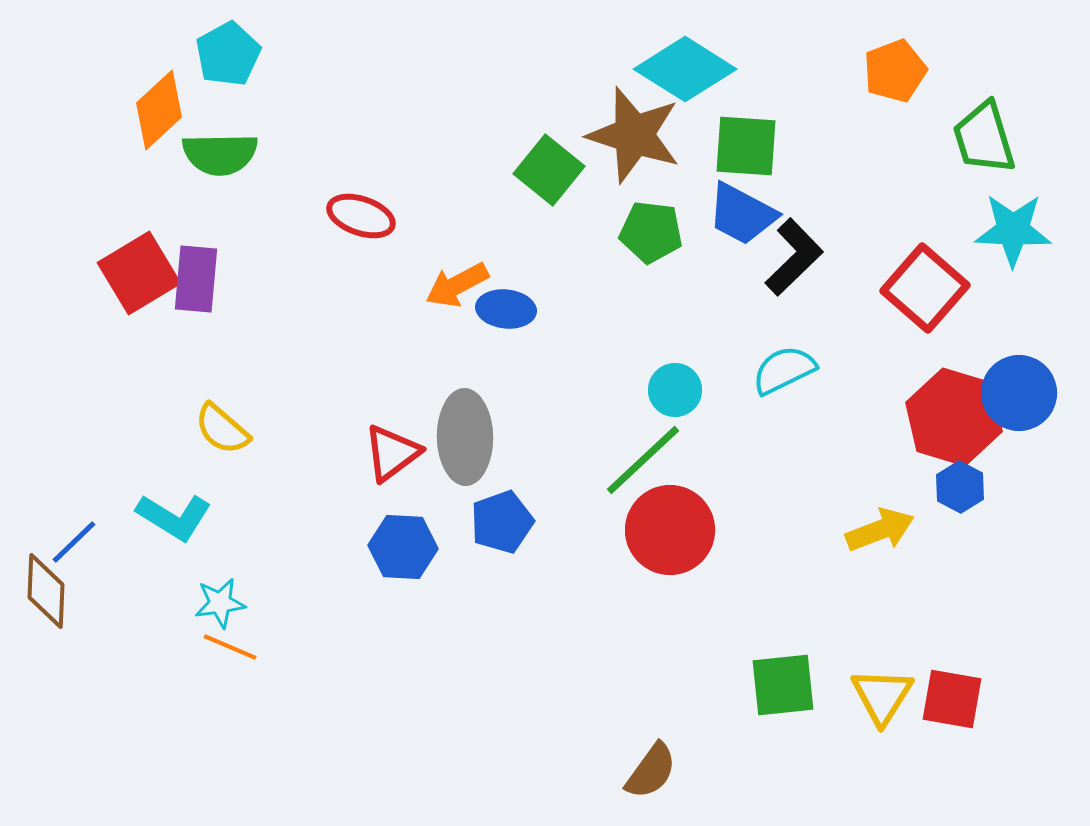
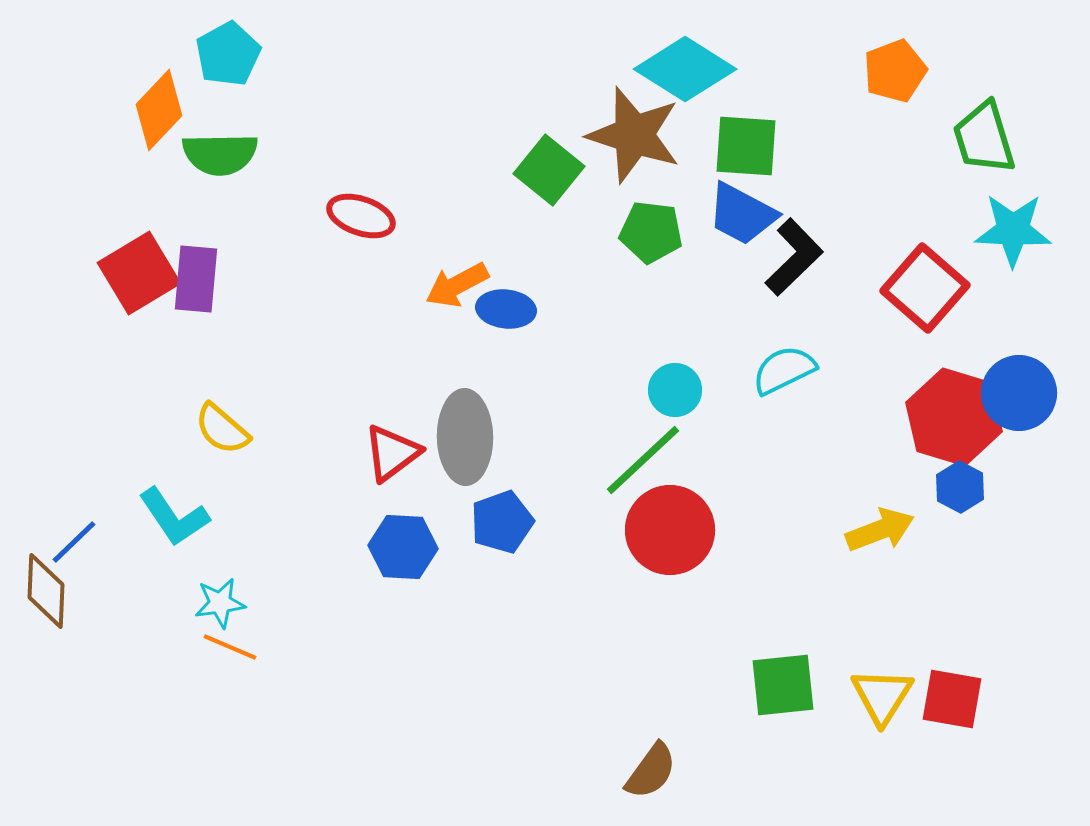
orange diamond at (159, 110): rotated 4 degrees counterclockwise
cyan L-shape at (174, 517): rotated 24 degrees clockwise
